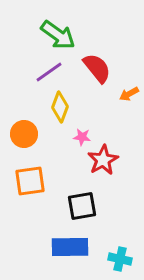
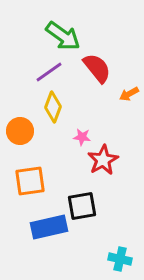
green arrow: moved 5 px right, 1 px down
yellow diamond: moved 7 px left
orange circle: moved 4 px left, 3 px up
blue rectangle: moved 21 px left, 20 px up; rotated 12 degrees counterclockwise
